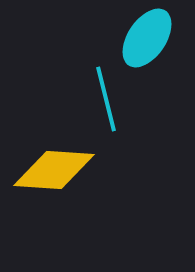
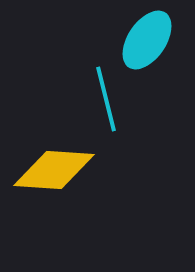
cyan ellipse: moved 2 px down
